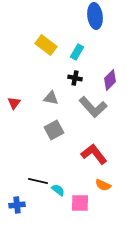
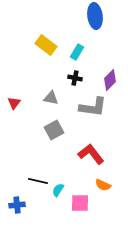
gray L-shape: rotated 40 degrees counterclockwise
red L-shape: moved 3 px left
cyan semicircle: rotated 96 degrees counterclockwise
